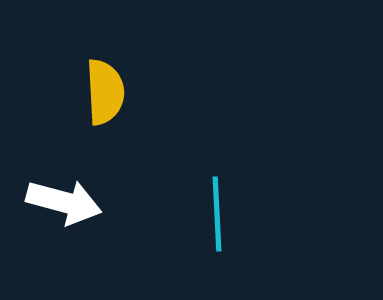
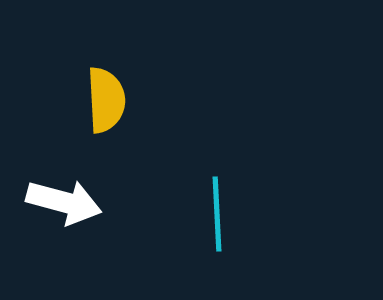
yellow semicircle: moved 1 px right, 8 px down
